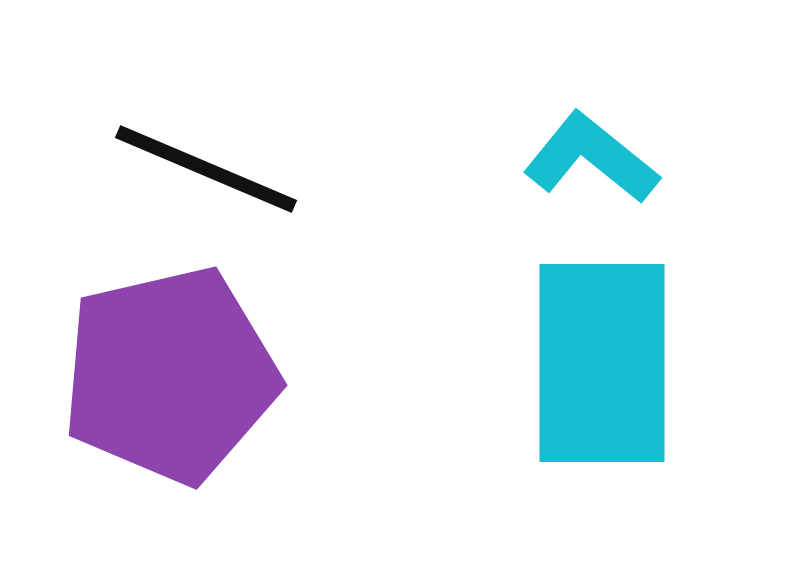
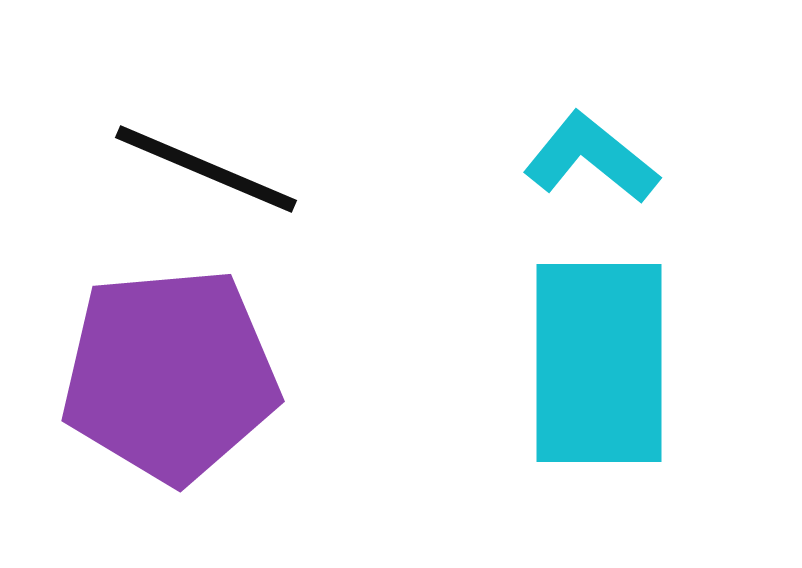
cyan rectangle: moved 3 px left
purple pentagon: rotated 8 degrees clockwise
